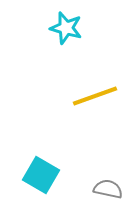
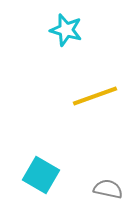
cyan star: moved 2 px down
